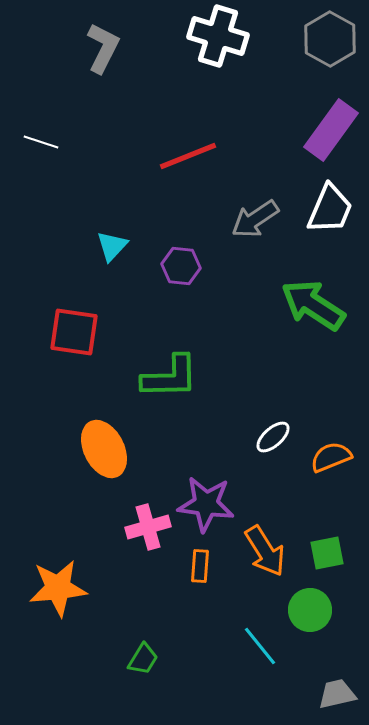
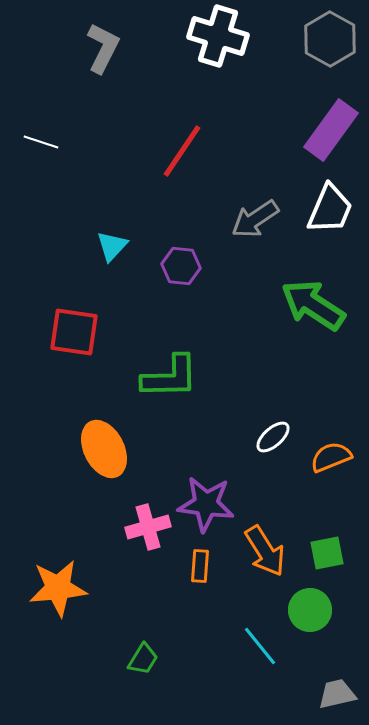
red line: moved 6 px left, 5 px up; rotated 34 degrees counterclockwise
